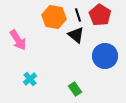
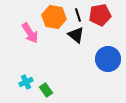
red pentagon: rotated 30 degrees clockwise
pink arrow: moved 12 px right, 7 px up
blue circle: moved 3 px right, 3 px down
cyan cross: moved 4 px left, 3 px down; rotated 16 degrees clockwise
green rectangle: moved 29 px left, 1 px down
